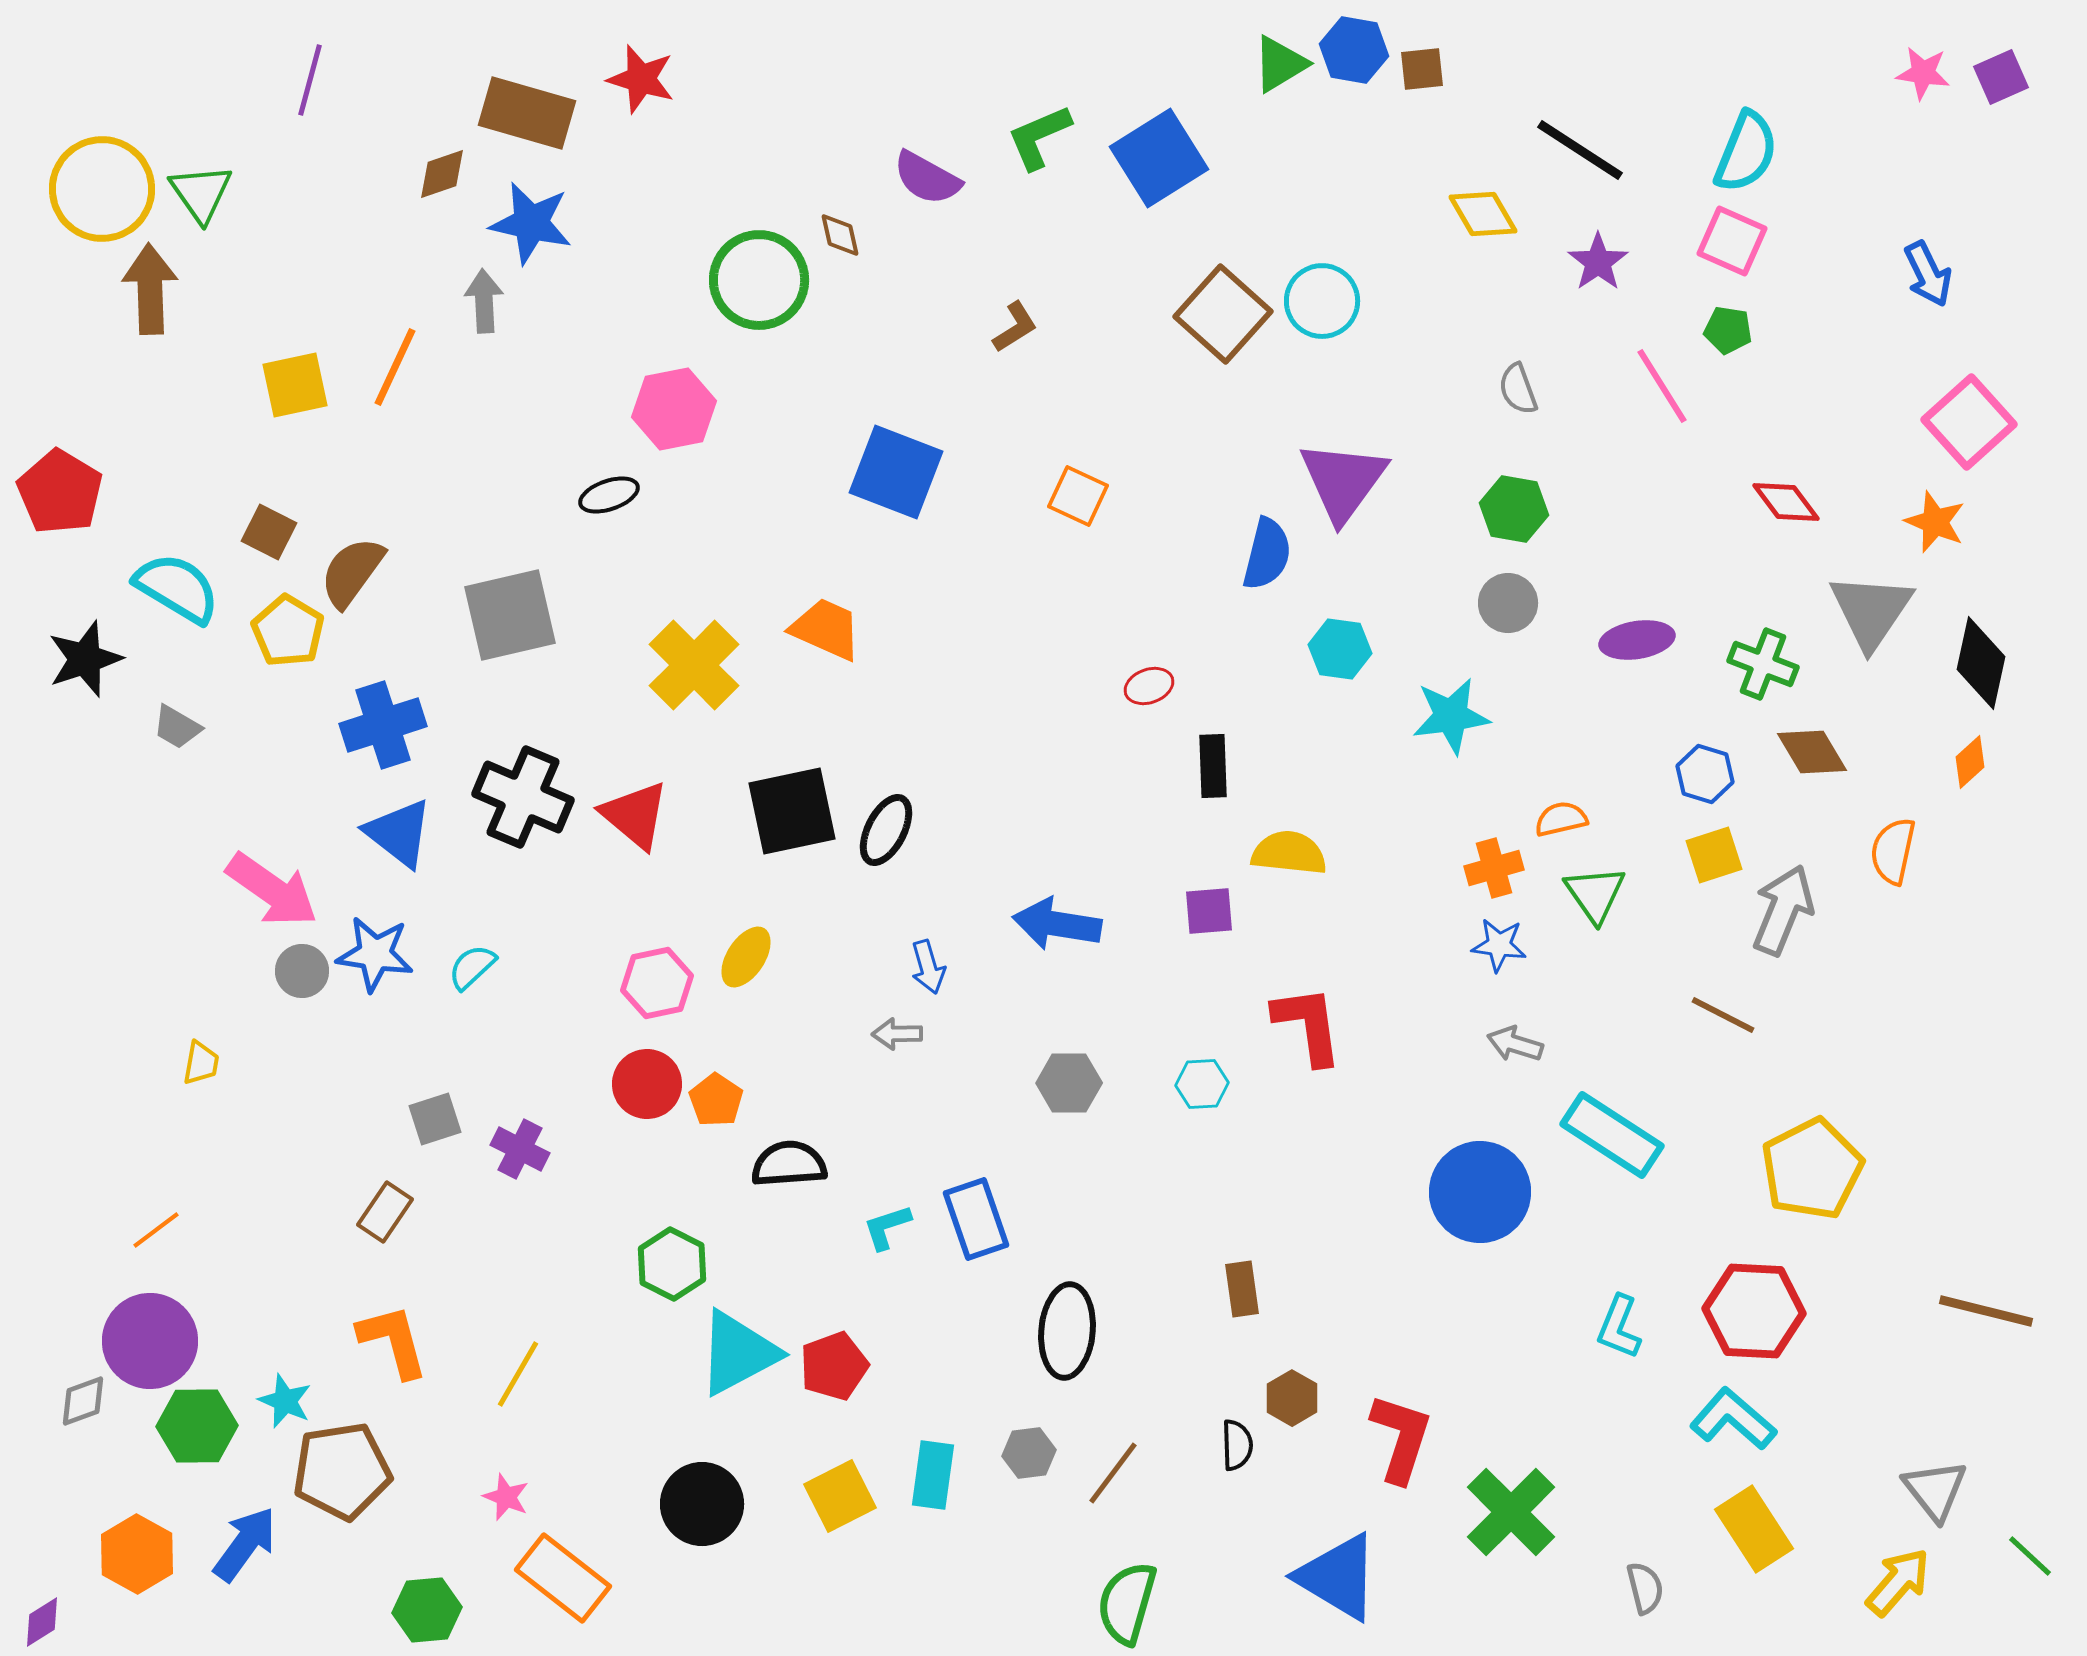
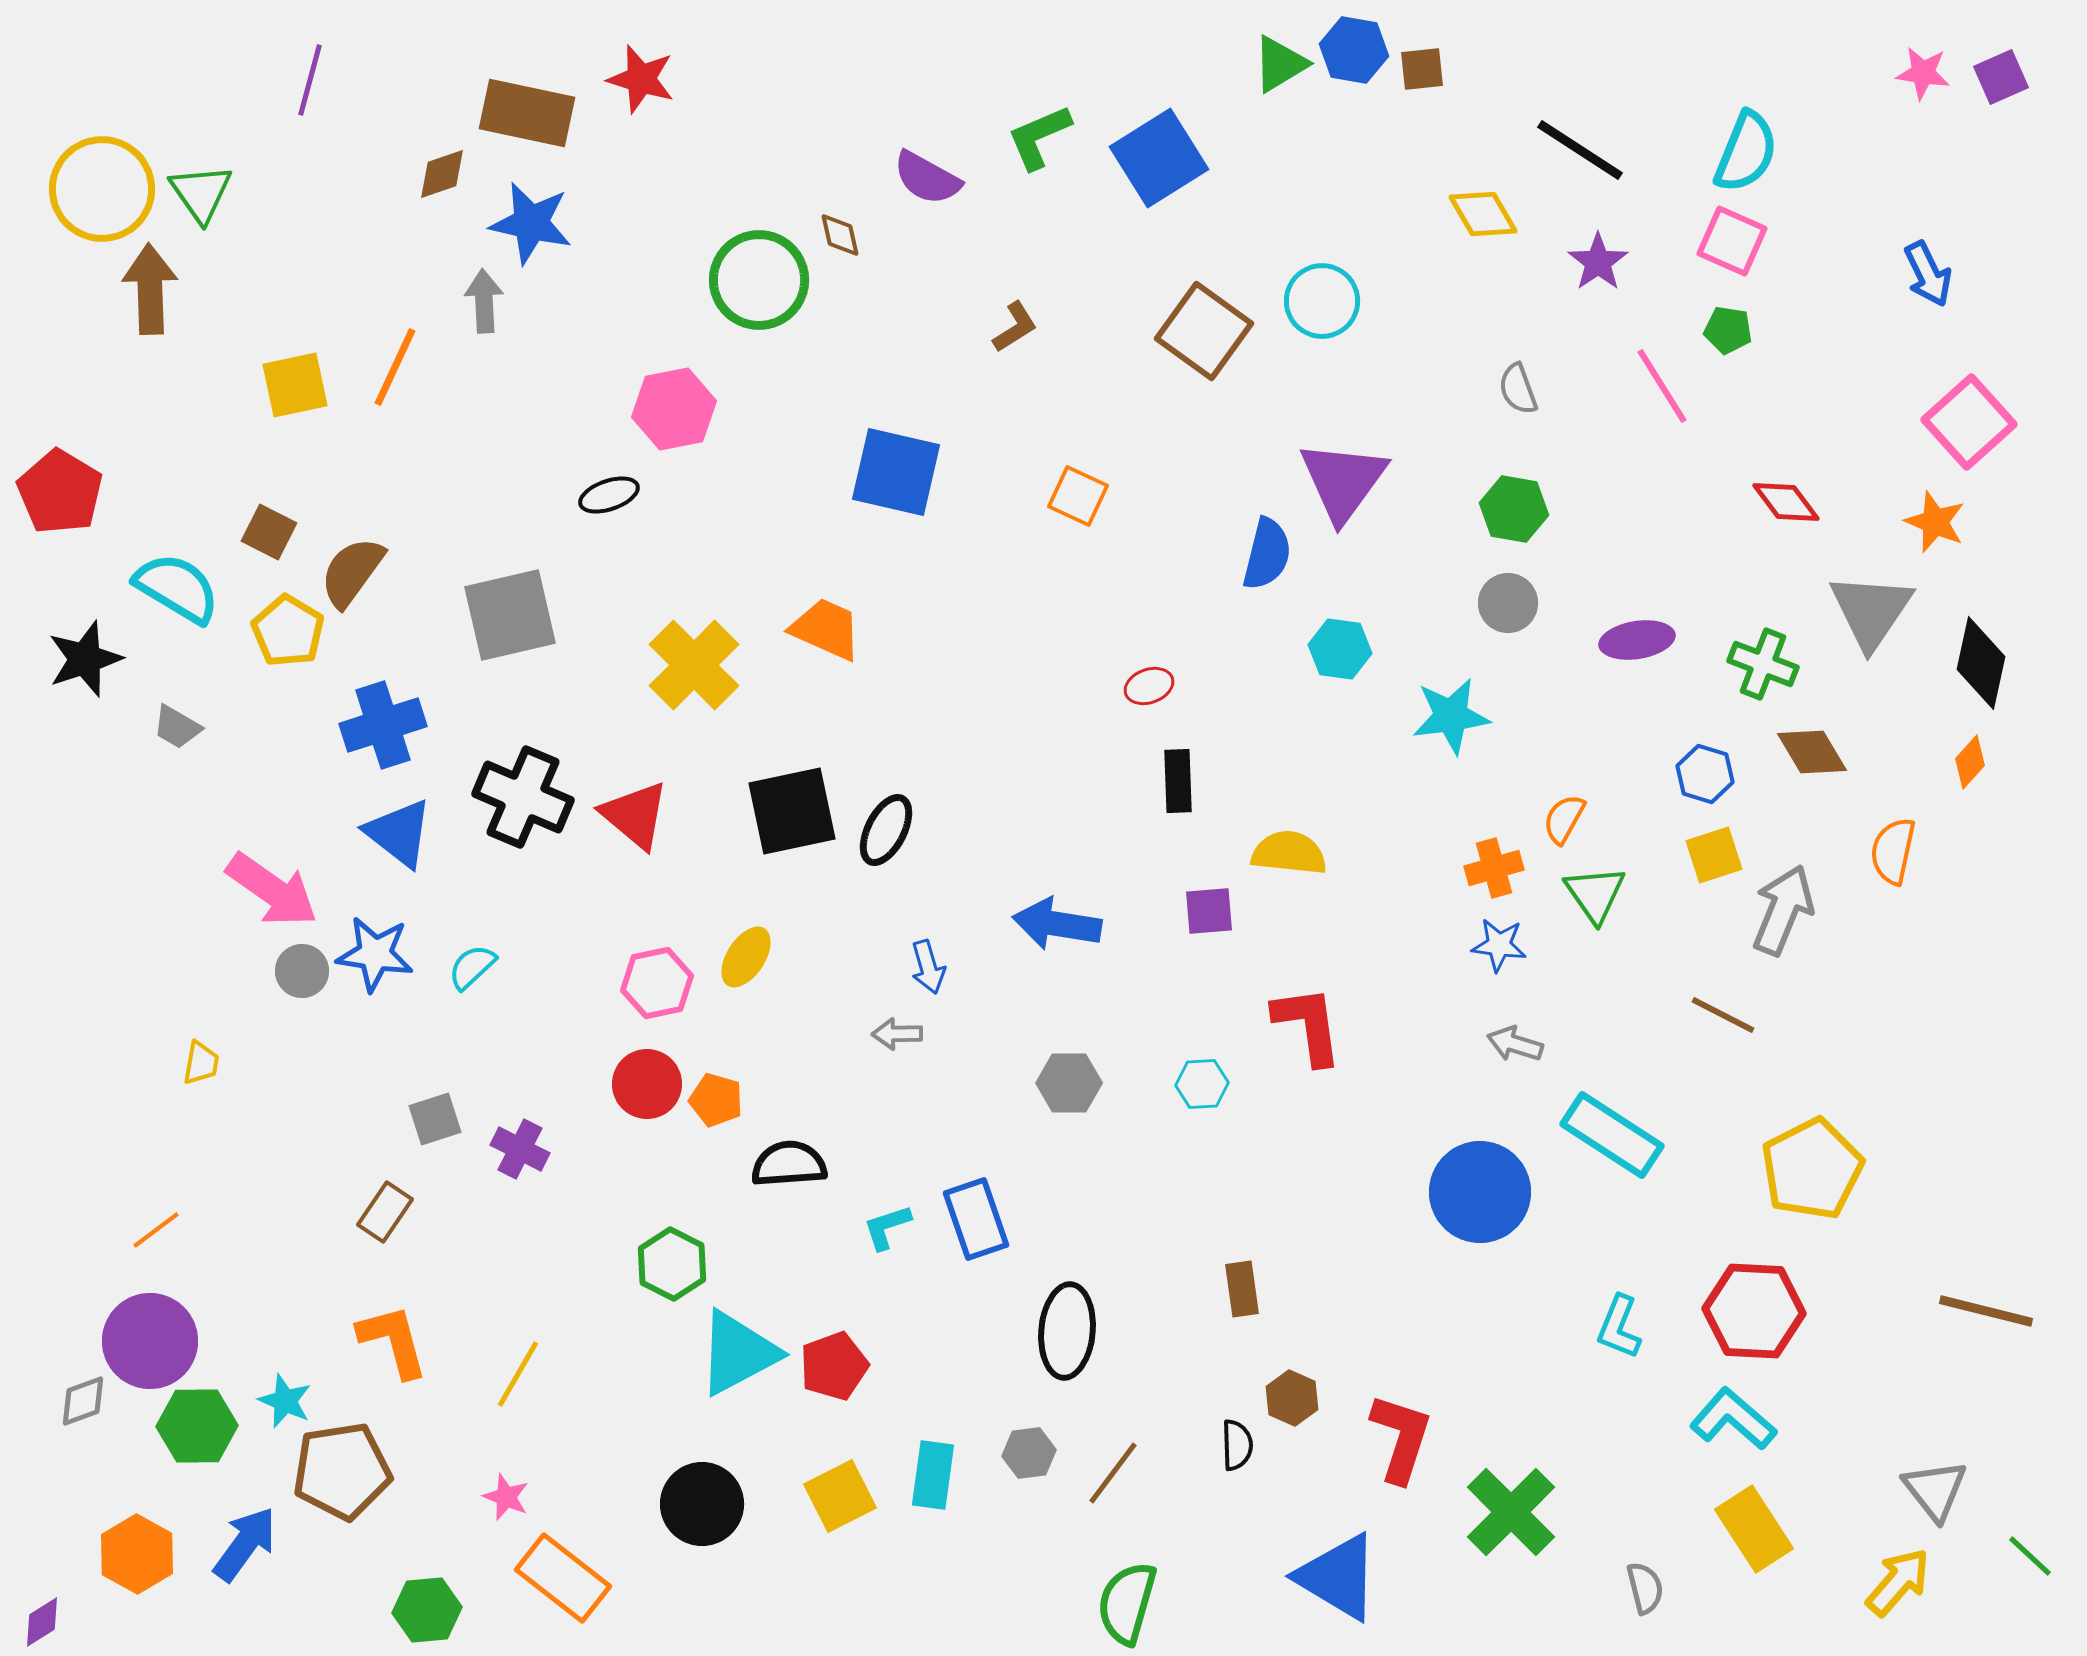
brown rectangle at (527, 113): rotated 4 degrees counterclockwise
brown square at (1223, 314): moved 19 px left, 17 px down; rotated 6 degrees counterclockwise
blue square at (896, 472): rotated 8 degrees counterclockwise
orange diamond at (1970, 762): rotated 6 degrees counterclockwise
black rectangle at (1213, 766): moved 35 px left, 15 px down
orange semicircle at (1561, 819): moved 3 px right; rotated 48 degrees counterclockwise
orange pentagon at (716, 1100): rotated 18 degrees counterclockwise
brown hexagon at (1292, 1398): rotated 6 degrees counterclockwise
